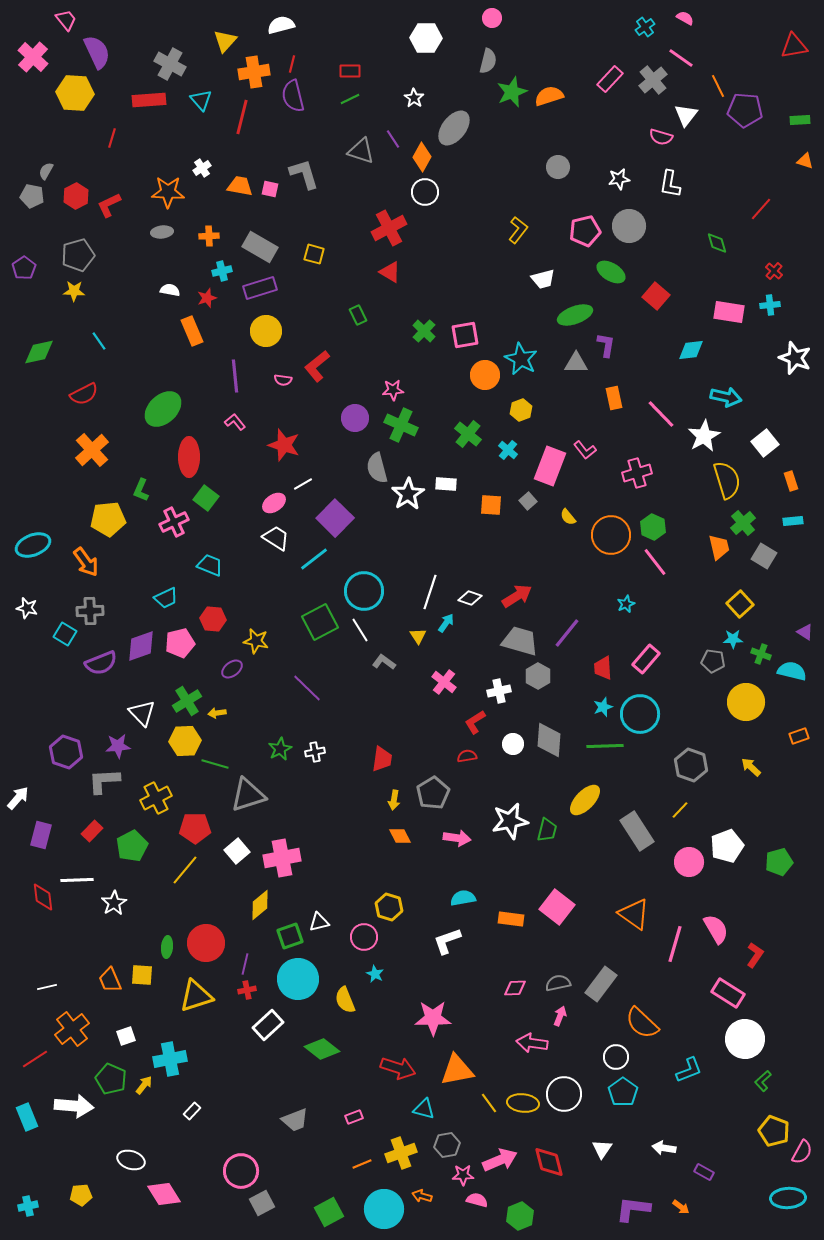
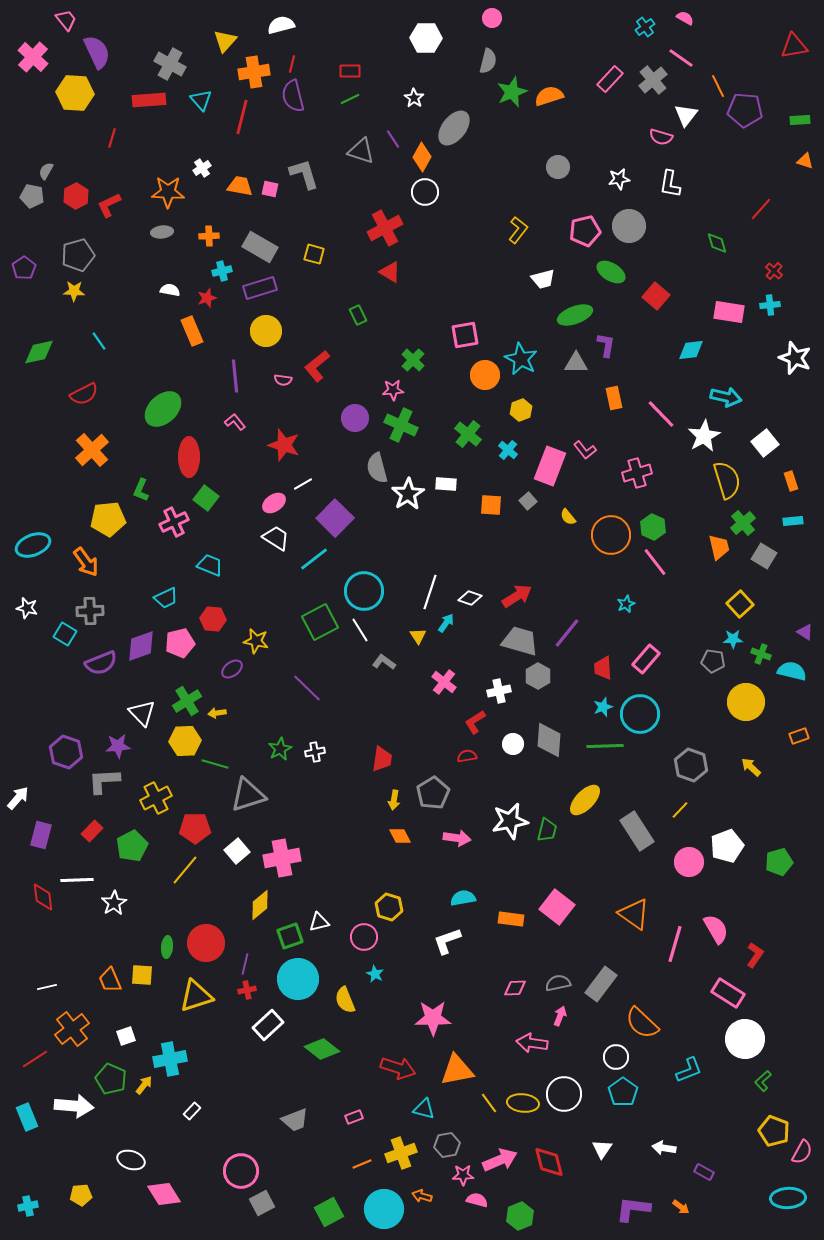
red cross at (389, 228): moved 4 px left
green cross at (424, 331): moved 11 px left, 29 px down
